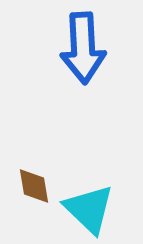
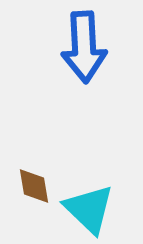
blue arrow: moved 1 px right, 1 px up
